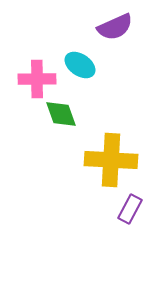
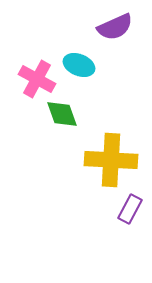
cyan ellipse: moved 1 px left; rotated 12 degrees counterclockwise
pink cross: rotated 30 degrees clockwise
green diamond: moved 1 px right
